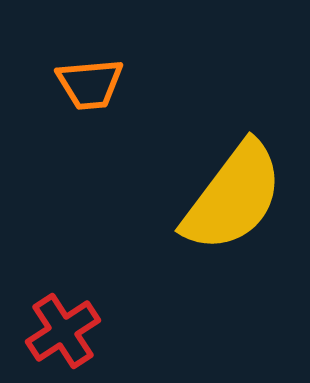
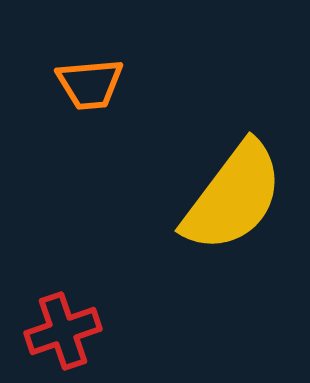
red cross: rotated 14 degrees clockwise
